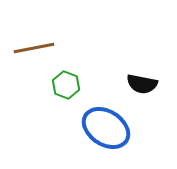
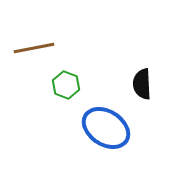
black semicircle: rotated 76 degrees clockwise
